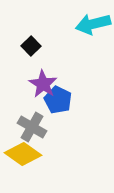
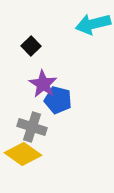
blue pentagon: rotated 12 degrees counterclockwise
gray cross: rotated 12 degrees counterclockwise
